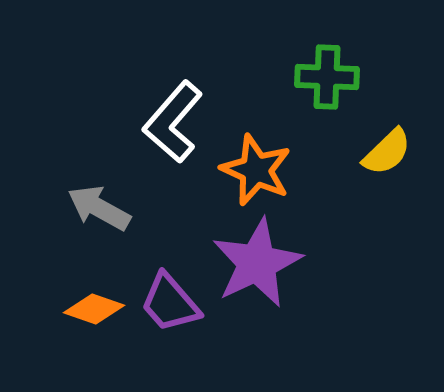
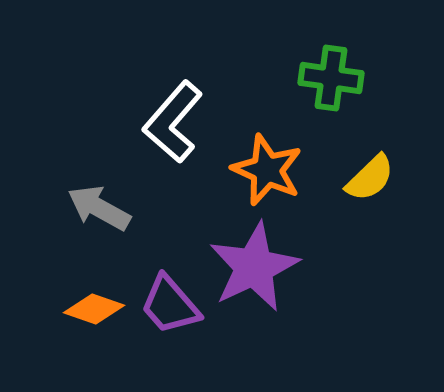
green cross: moved 4 px right, 1 px down; rotated 6 degrees clockwise
yellow semicircle: moved 17 px left, 26 px down
orange star: moved 11 px right
purple star: moved 3 px left, 4 px down
purple trapezoid: moved 2 px down
